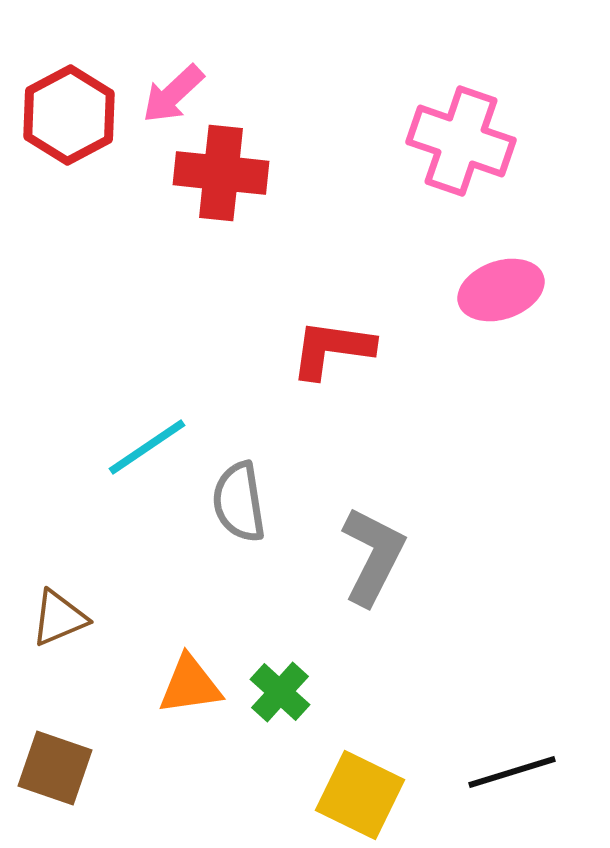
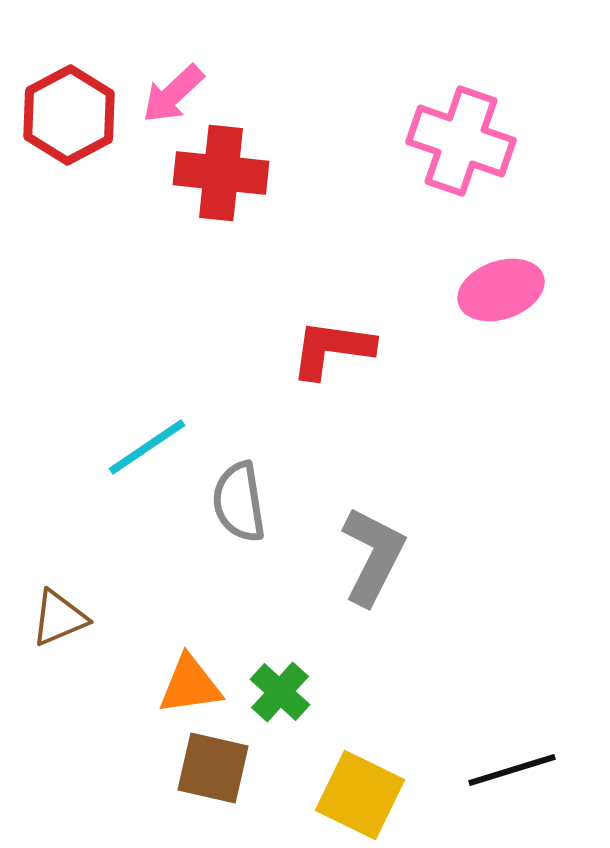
brown square: moved 158 px right; rotated 6 degrees counterclockwise
black line: moved 2 px up
